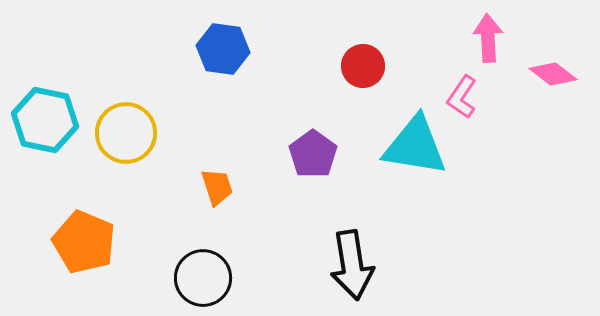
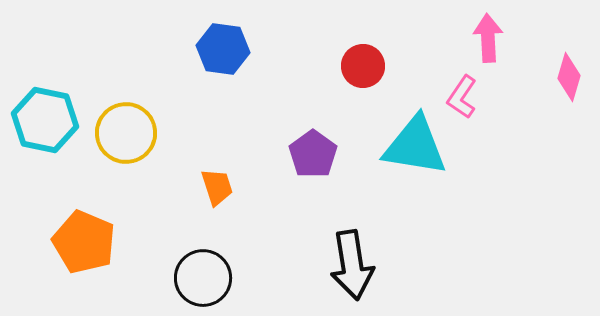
pink diamond: moved 16 px right, 3 px down; rotated 69 degrees clockwise
